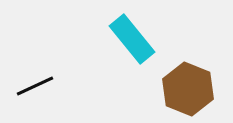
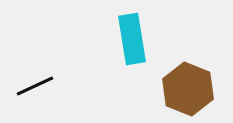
cyan rectangle: rotated 30 degrees clockwise
